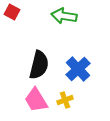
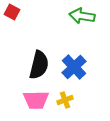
green arrow: moved 18 px right
blue cross: moved 4 px left, 2 px up
pink trapezoid: rotated 60 degrees counterclockwise
